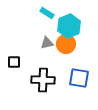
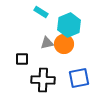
cyan rectangle: moved 6 px left, 1 px up
cyan hexagon: moved 1 px up
orange circle: moved 2 px left
black square: moved 8 px right, 3 px up
blue square: rotated 20 degrees counterclockwise
